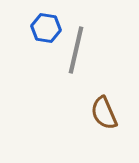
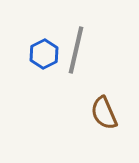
blue hexagon: moved 2 px left, 26 px down; rotated 24 degrees clockwise
